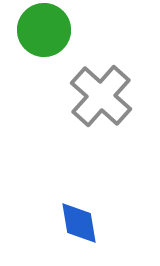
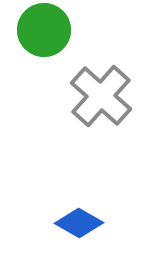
blue diamond: rotated 51 degrees counterclockwise
